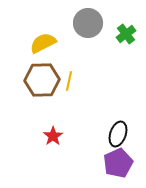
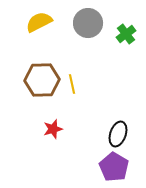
yellow semicircle: moved 4 px left, 21 px up
yellow line: moved 3 px right, 3 px down; rotated 24 degrees counterclockwise
red star: moved 7 px up; rotated 18 degrees clockwise
purple pentagon: moved 4 px left, 4 px down; rotated 16 degrees counterclockwise
